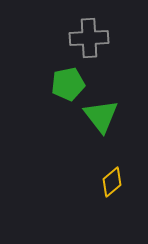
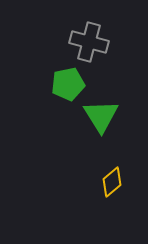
gray cross: moved 4 px down; rotated 18 degrees clockwise
green triangle: rotated 6 degrees clockwise
